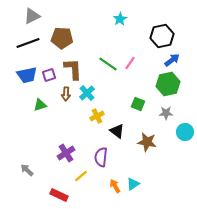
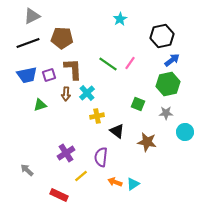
yellow cross: rotated 16 degrees clockwise
orange arrow: moved 4 px up; rotated 40 degrees counterclockwise
